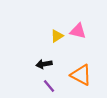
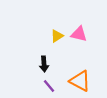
pink triangle: moved 1 px right, 3 px down
black arrow: rotated 84 degrees counterclockwise
orange triangle: moved 1 px left, 6 px down
